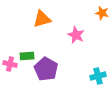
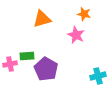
orange star: moved 18 px left, 1 px down
pink cross: rotated 24 degrees counterclockwise
